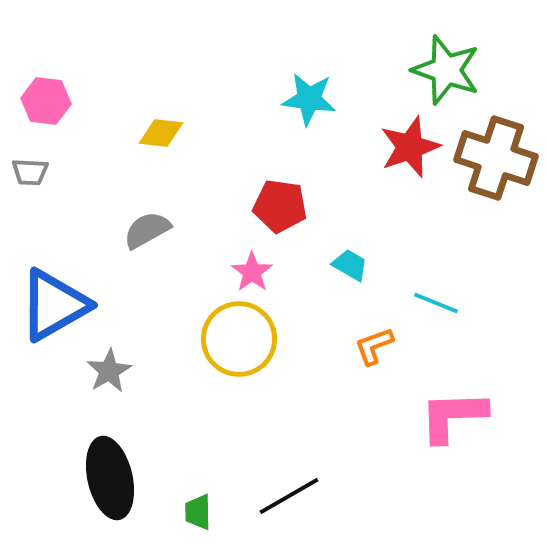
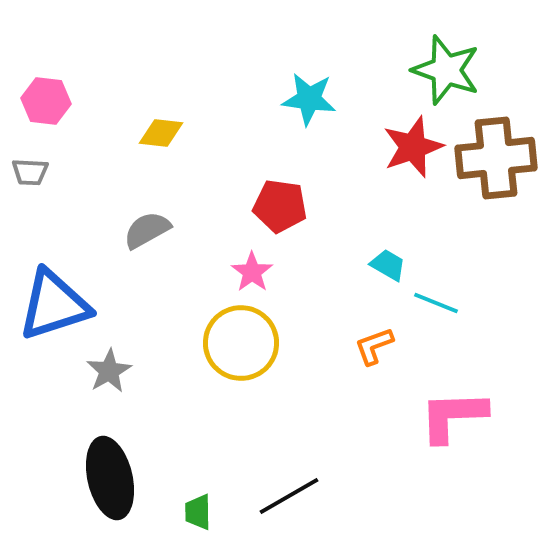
red star: moved 3 px right
brown cross: rotated 24 degrees counterclockwise
cyan trapezoid: moved 38 px right
blue triangle: rotated 12 degrees clockwise
yellow circle: moved 2 px right, 4 px down
